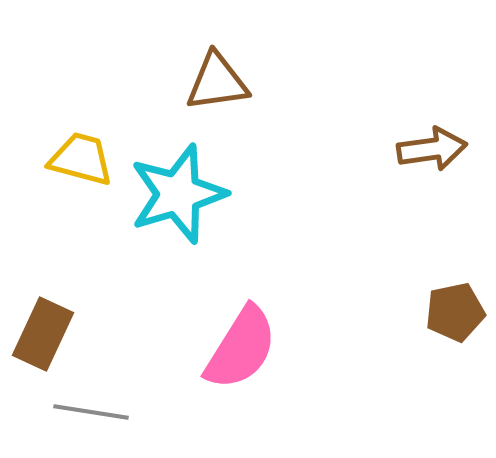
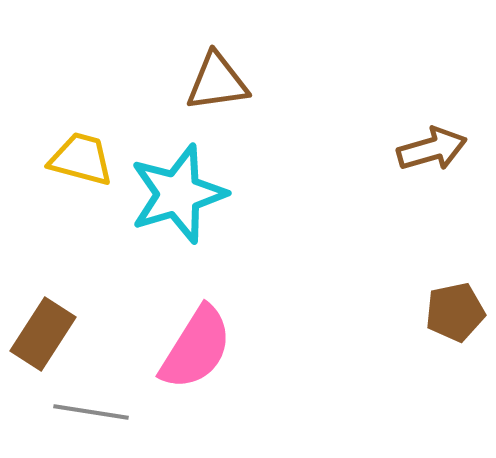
brown arrow: rotated 8 degrees counterclockwise
brown rectangle: rotated 8 degrees clockwise
pink semicircle: moved 45 px left
